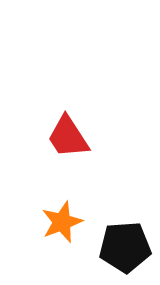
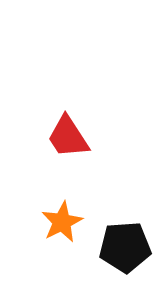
orange star: rotated 6 degrees counterclockwise
